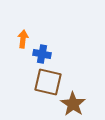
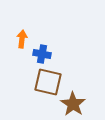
orange arrow: moved 1 px left
